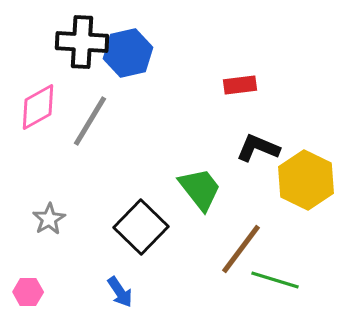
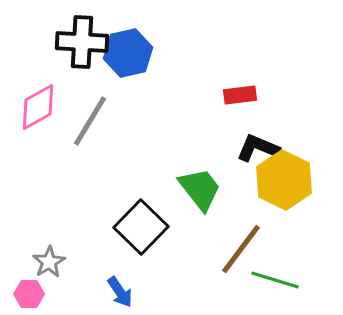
red rectangle: moved 10 px down
yellow hexagon: moved 22 px left
gray star: moved 43 px down
pink hexagon: moved 1 px right, 2 px down
